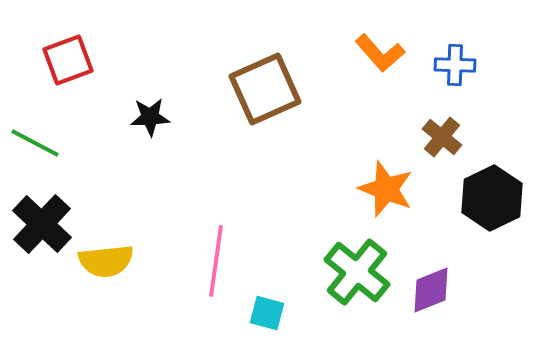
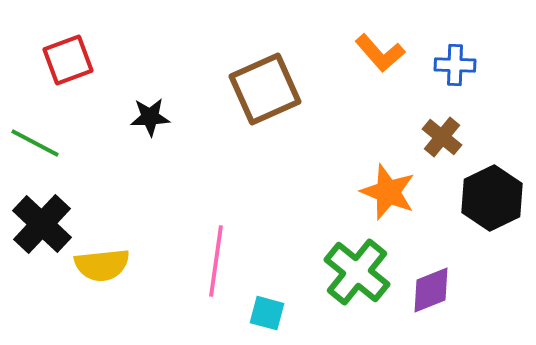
orange star: moved 2 px right, 3 px down
yellow semicircle: moved 4 px left, 4 px down
